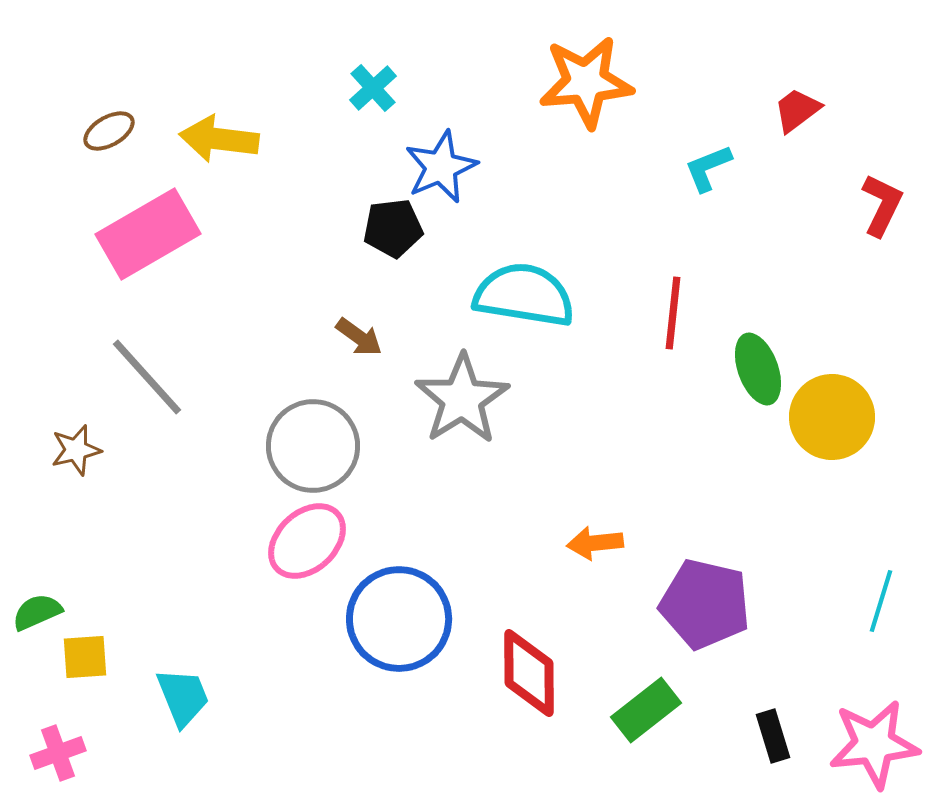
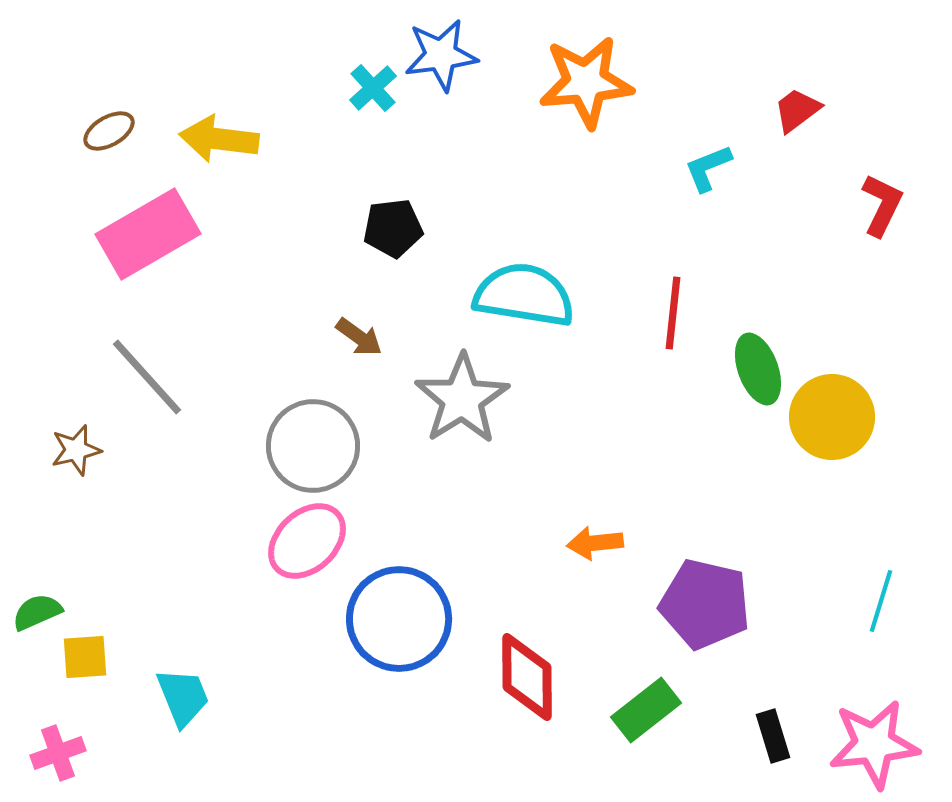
blue star: moved 112 px up; rotated 16 degrees clockwise
red diamond: moved 2 px left, 4 px down
